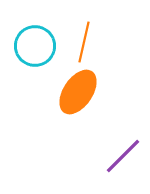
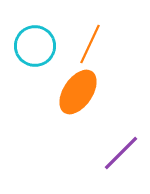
orange line: moved 6 px right, 2 px down; rotated 12 degrees clockwise
purple line: moved 2 px left, 3 px up
